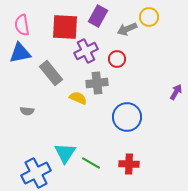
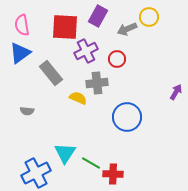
blue triangle: rotated 25 degrees counterclockwise
red cross: moved 16 px left, 10 px down
